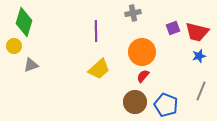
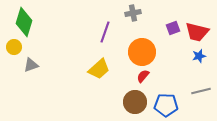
purple line: moved 9 px right, 1 px down; rotated 20 degrees clockwise
yellow circle: moved 1 px down
gray line: rotated 54 degrees clockwise
blue pentagon: rotated 20 degrees counterclockwise
